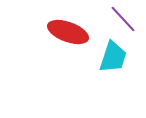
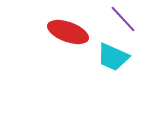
cyan trapezoid: rotated 96 degrees clockwise
